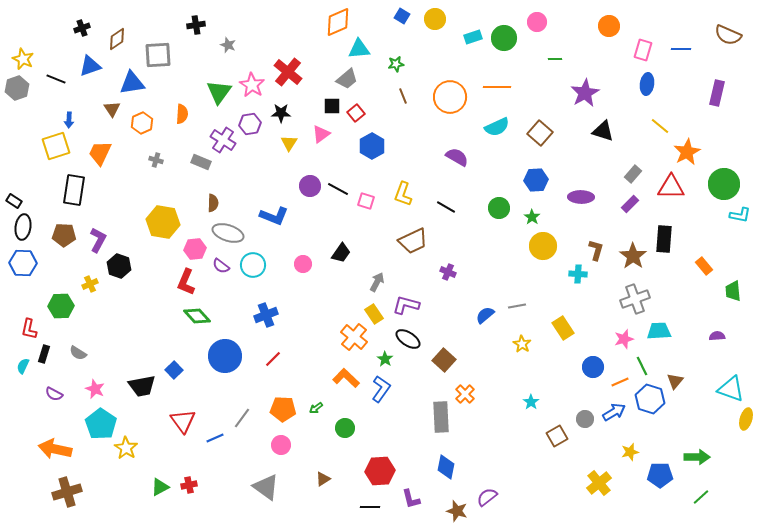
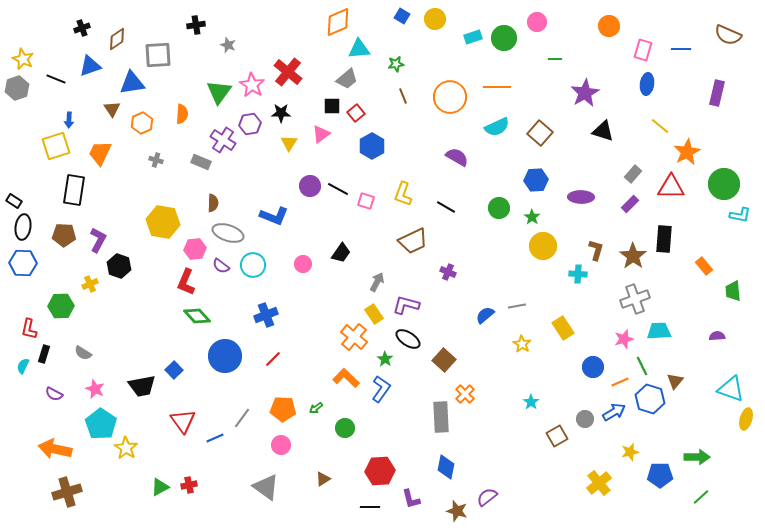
gray semicircle at (78, 353): moved 5 px right
